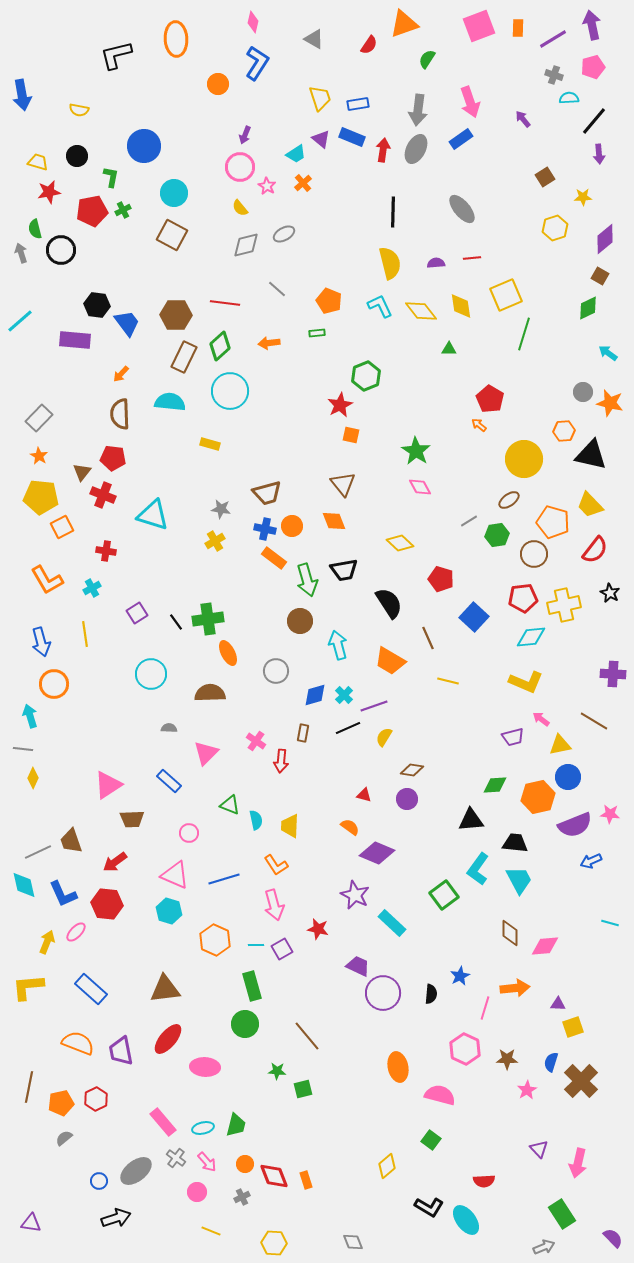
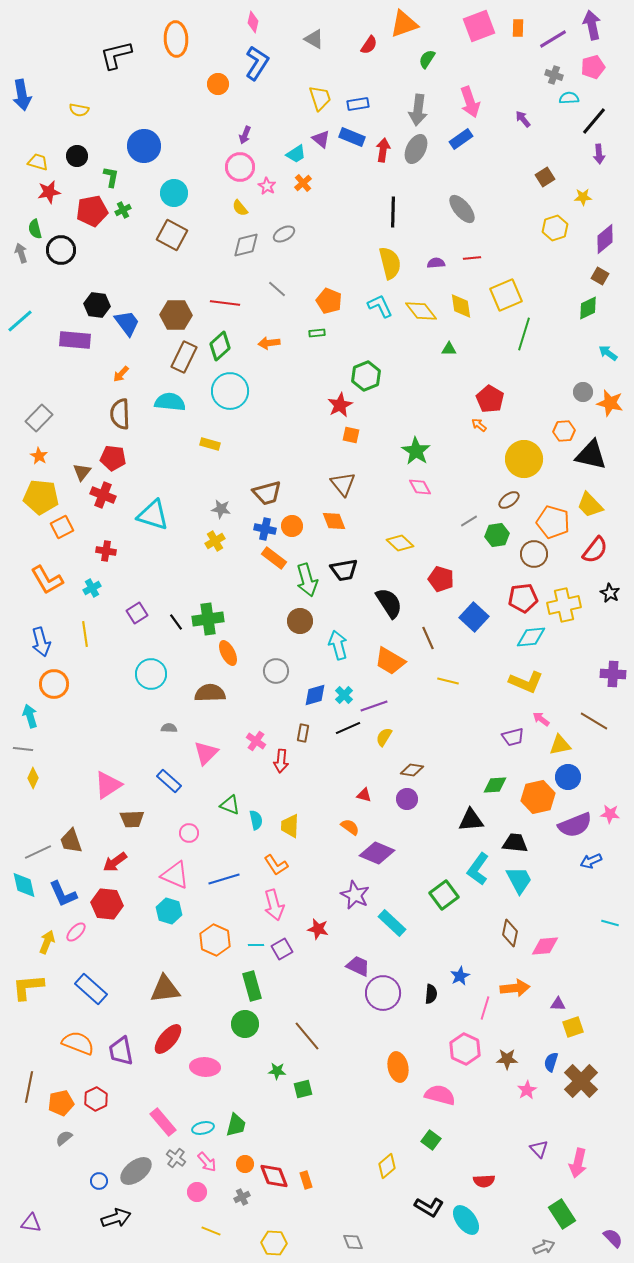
brown diamond at (510, 933): rotated 12 degrees clockwise
